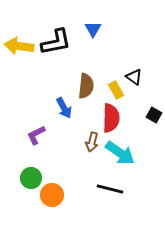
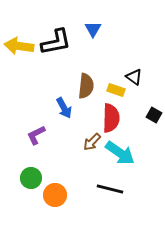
yellow rectangle: rotated 42 degrees counterclockwise
brown arrow: rotated 30 degrees clockwise
orange circle: moved 3 px right
